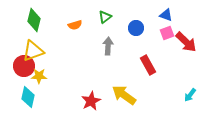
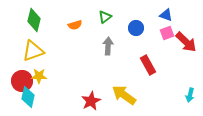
red circle: moved 2 px left, 15 px down
cyan arrow: rotated 24 degrees counterclockwise
